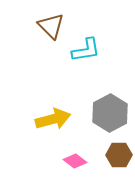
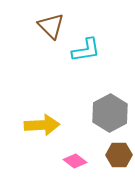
yellow arrow: moved 11 px left, 6 px down; rotated 12 degrees clockwise
